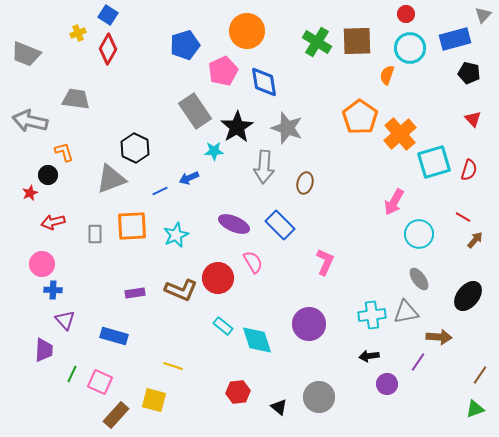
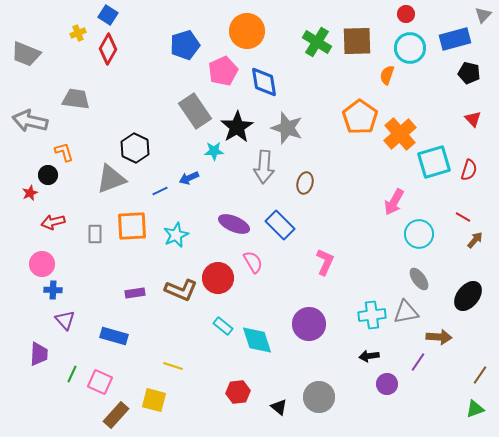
purple trapezoid at (44, 350): moved 5 px left, 4 px down
